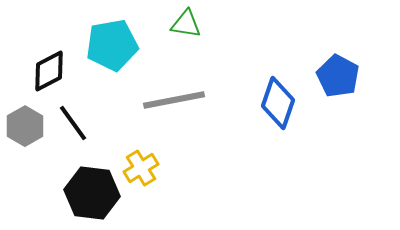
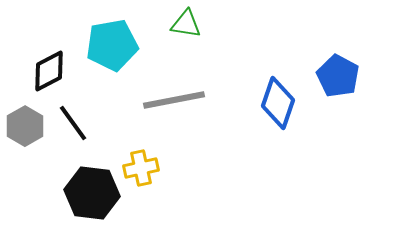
yellow cross: rotated 20 degrees clockwise
